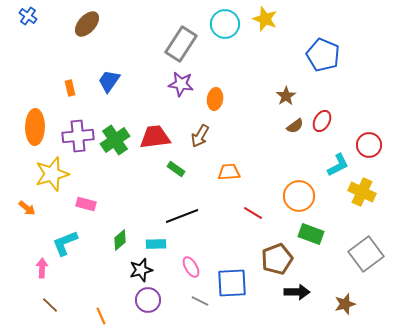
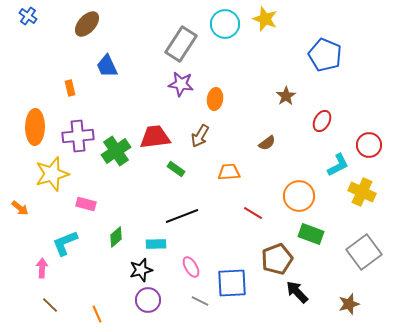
blue pentagon at (323, 55): moved 2 px right
blue trapezoid at (109, 81): moved 2 px left, 15 px up; rotated 60 degrees counterclockwise
brown semicircle at (295, 126): moved 28 px left, 17 px down
green cross at (115, 140): moved 1 px right, 11 px down
orange arrow at (27, 208): moved 7 px left
green diamond at (120, 240): moved 4 px left, 3 px up
gray square at (366, 254): moved 2 px left, 2 px up
black arrow at (297, 292): rotated 135 degrees counterclockwise
brown star at (345, 304): moved 4 px right
orange line at (101, 316): moved 4 px left, 2 px up
